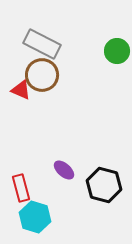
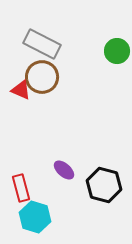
brown circle: moved 2 px down
